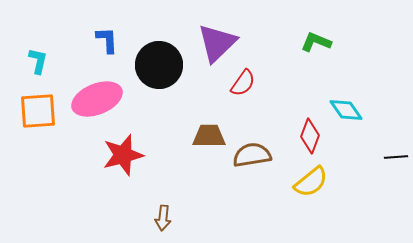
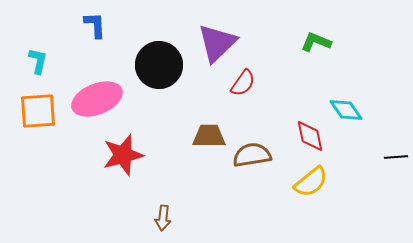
blue L-shape: moved 12 px left, 15 px up
red diamond: rotated 32 degrees counterclockwise
